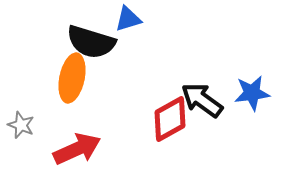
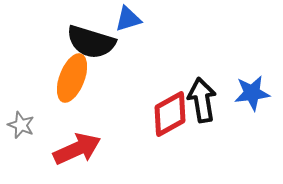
orange ellipse: rotated 9 degrees clockwise
black arrow: rotated 45 degrees clockwise
red diamond: moved 5 px up
